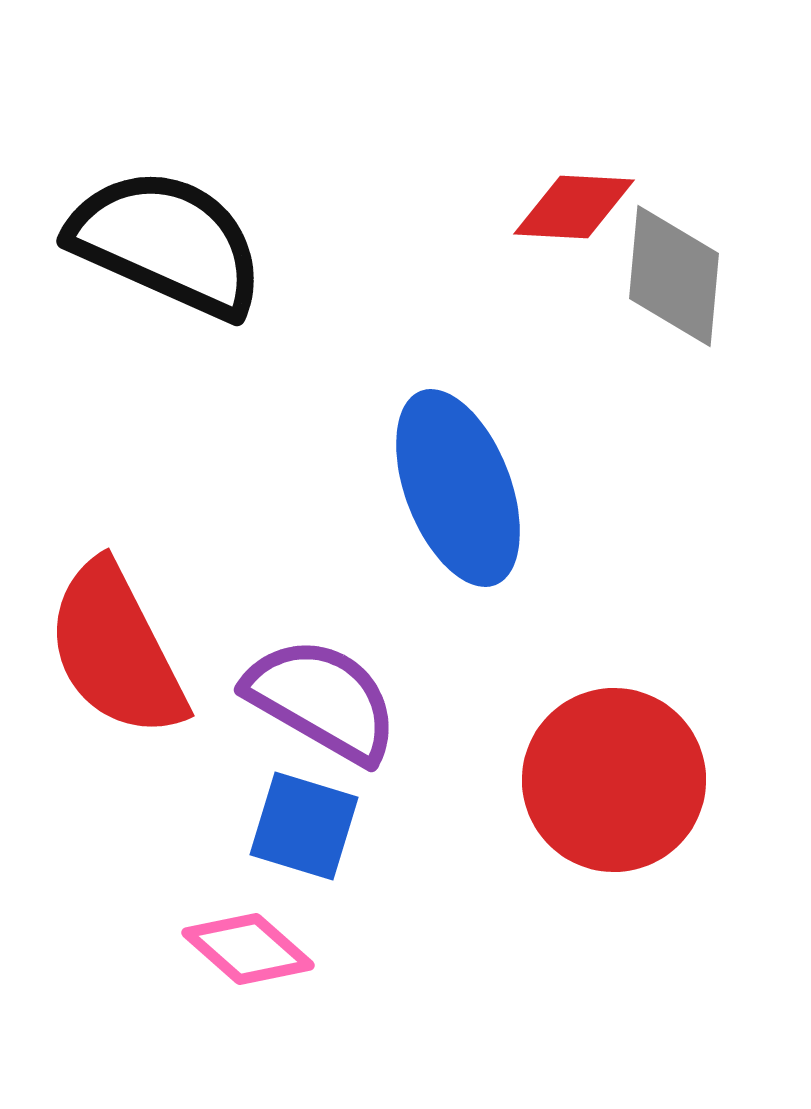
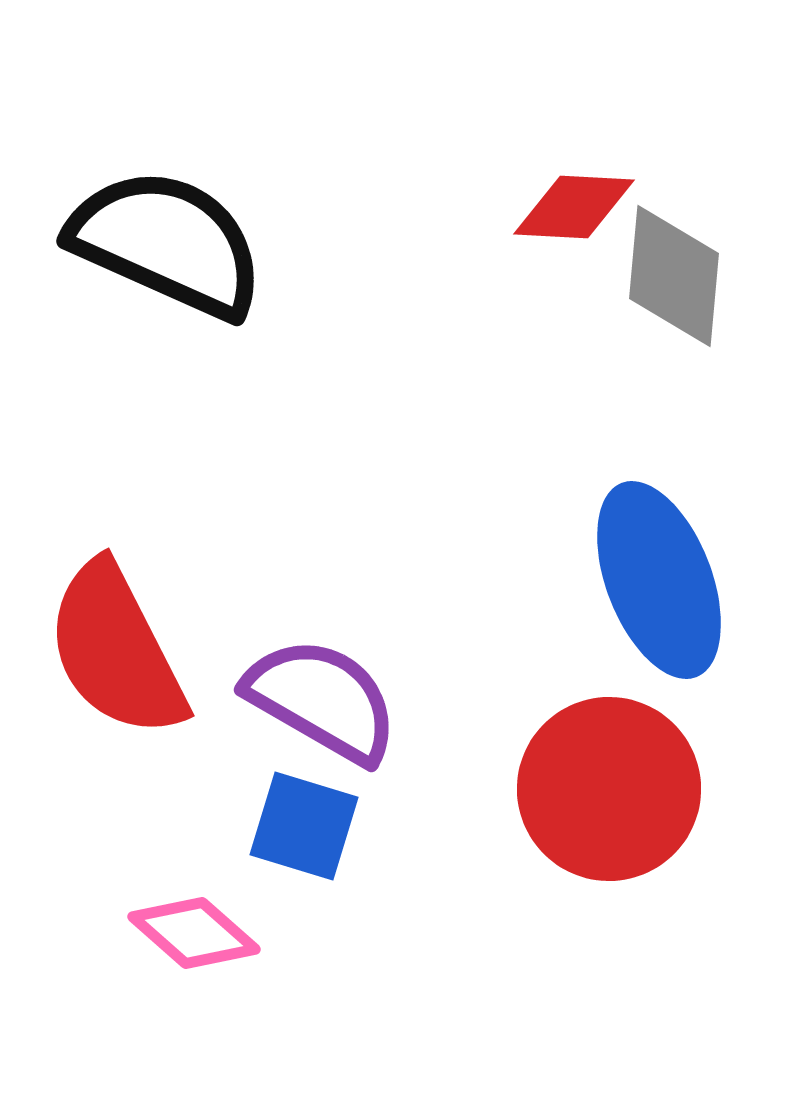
blue ellipse: moved 201 px right, 92 px down
red circle: moved 5 px left, 9 px down
pink diamond: moved 54 px left, 16 px up
